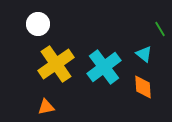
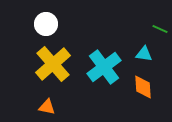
white circle: moved 8 px right
green line: rotated 35 degrees counterclockwise
cyan triangle: rotated 30 degrees counterclockwise
yellow cross: moved 3 px left; rotated 6 degrees counterclockwise
orange triangle: moved 1 px right; rotated 24 degrees clockwise
